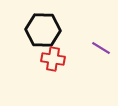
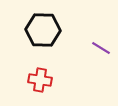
red cross: moved 13 px left, 21 px down
